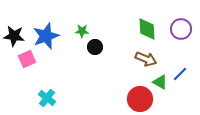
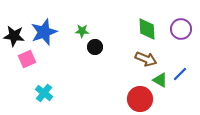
blue star: moved 2 px left, 4 px up
green triangle: moved 2 px up
cyan cross: moved 3 px left, 5 px up
